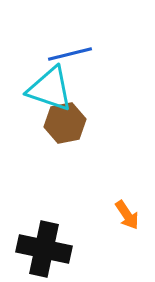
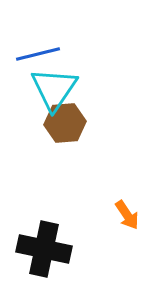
blue line: moved 32 px left
cyan triangle: moved 4 px right; rotated 45 degrees clockwise
brown hexagon: rotated 6 degrees clockwise
